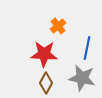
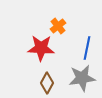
red star: moved 3 px left, 6 px up
gray star: rotated 20 degrees counterclockwise
brown diamond: moved 1 px right
